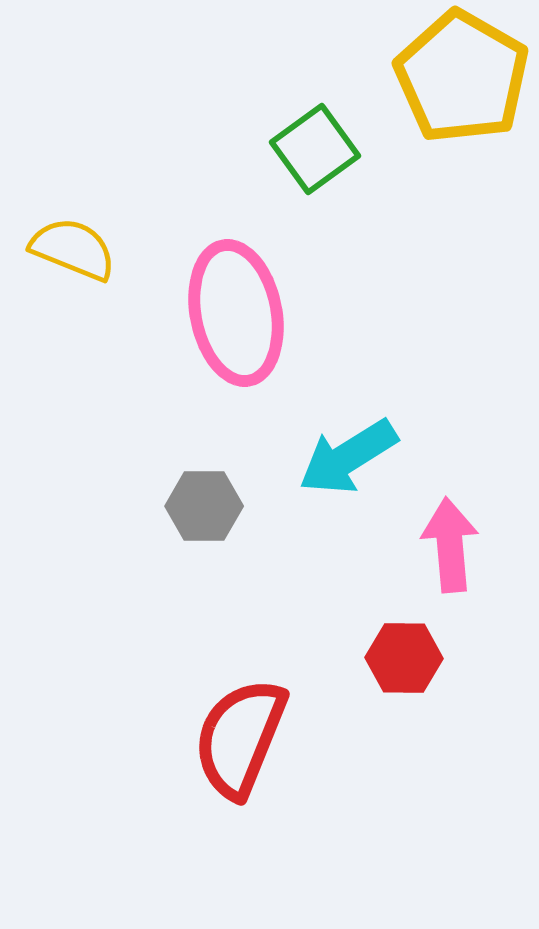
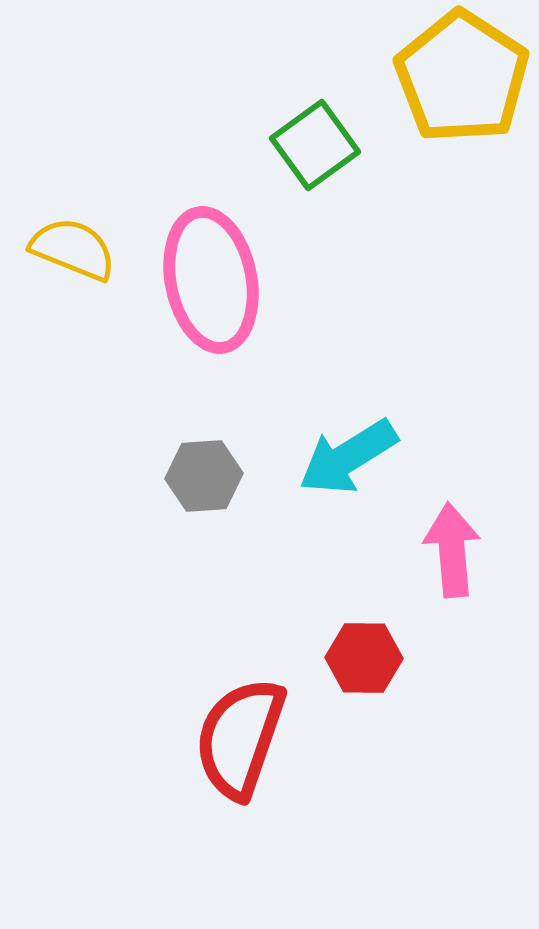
yellow pentagon: rotated 3 degrees clockwise
green square: moved 4 px up
pink ellipse: moved 25 px left, 33 px up
gray hexagon: moved 30 px up; rotated 4 degrees counterclockwise
pink arrow: moved 2 px right, 5 px down
red hexagon: moved 40 px left
red semicircle: rotated 3 degrees counterclockwise
